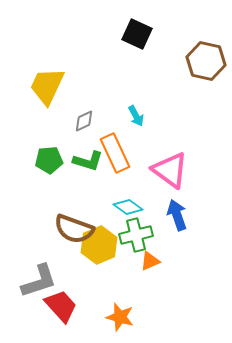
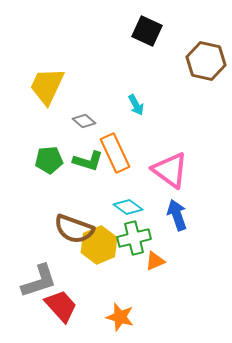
black square: moved 10 px right, 3 px up
cyan arrow: moved 11 px up
gray diamond: rotated 65 degrees clockwise
green cross: moved 2 px left, 3 px down
orange triangle: moved 5 px right
